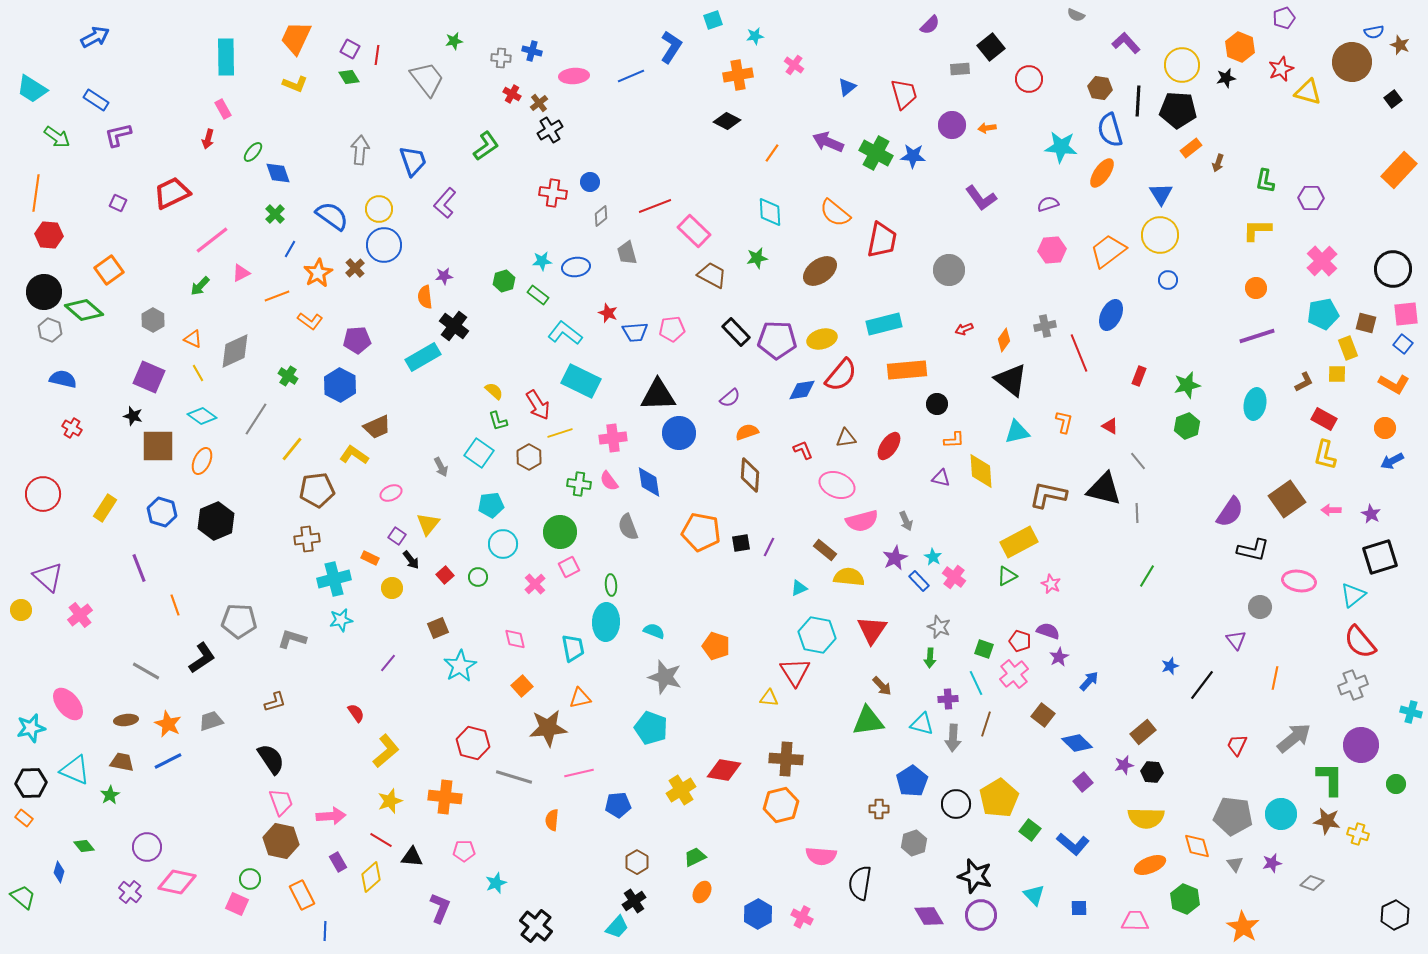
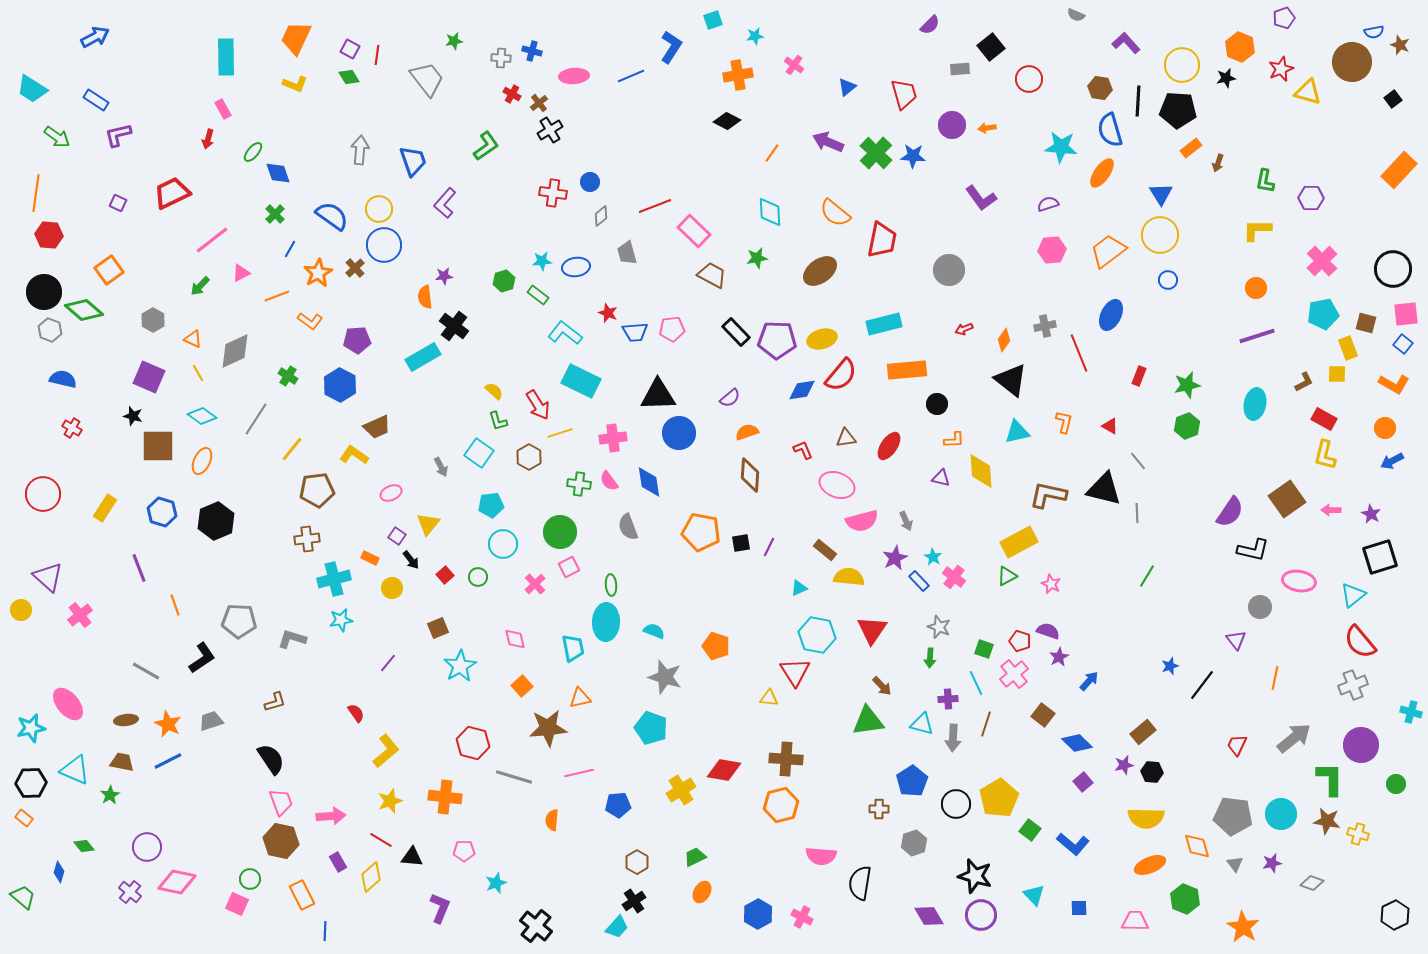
green cross at (876, 153): rotated 16 degrees clockwise
